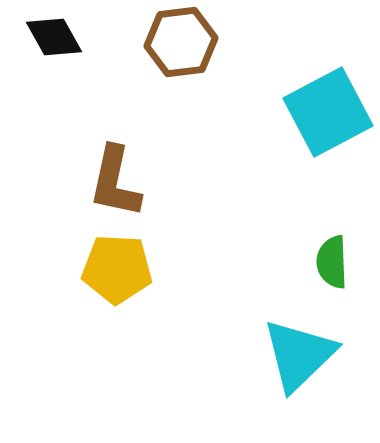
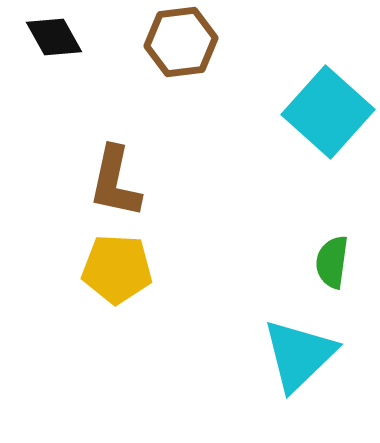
cyan square: rotated 20 degrees counterclockwise
green semicircle: rotated 10 degrees clockwise
